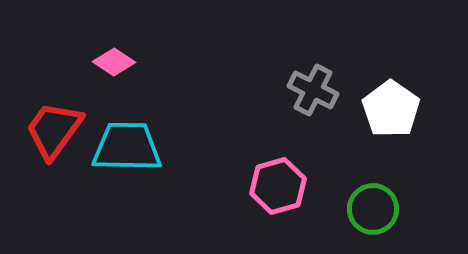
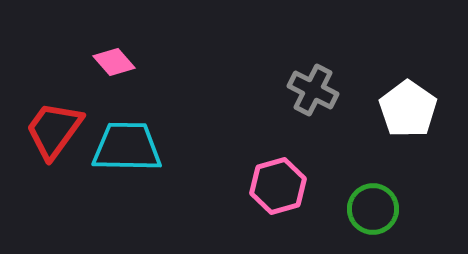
pink diamond: rotated 15 degrees clockwise
white pentagon: moved 17 px right
